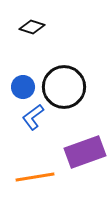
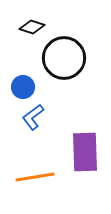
black circle: moved 29 px up
purple rectangle: rotated 72 degrees counterclockwise
